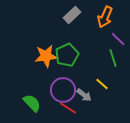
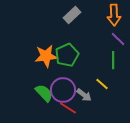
orange arrow: moved 9 px right, 2 px up; rotated 25 degrees counterclockwise
green line: moved 2 px down; rotated 18 degrees clockwise
green semicircle: moved 12 px right, 10 px up
